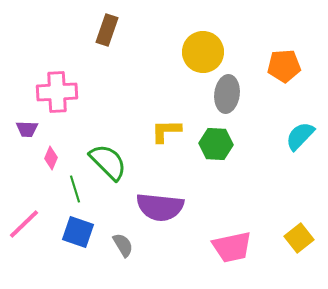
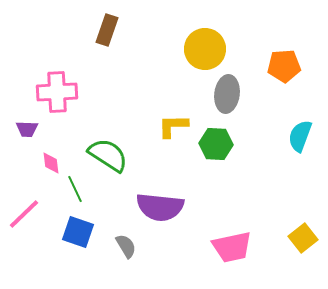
yellow circle: moved 2 px right, 3 px up
yellow L-shape: moved 7 px right, 5 px up
cyan semicircle: rotated 24 degrees counterclockwise
pink diamond: moved 5 px down; rotated 30 degrees counterclockwise
green semicircle: moved 7 px up; rotated 12 degrees counterclockwise
green line: rotated 8 degrees counterclockwise
pink line: moved 10 px up
yellow square: moved 4 px right
gray semicircle: moved 3 px right, 1 px down
